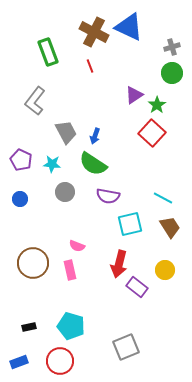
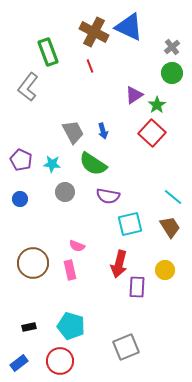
gray cross: rotated 21 degrees counterclockwise
gray L-shape: moved 7 px left, 14 px up
gray trapezoid: moved 7 px right
blue arrow: moved 8 px right, 5 px up; rotated 35 degrees counterclockwise
cyan line: moved 10 px right, 1 px up; rotated 12 degrees clockwise
purple rectangle: rotated 55 degrees clockwise
blue rectangle: moved 1 px down; rotated 18 degrees counterclockwise
